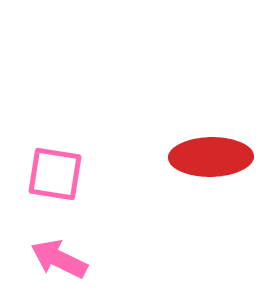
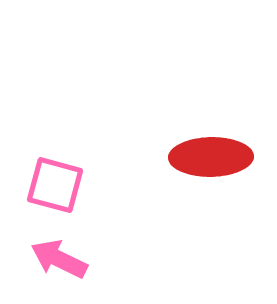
pink square: moved 11 px down; rotated 6 degrees clockwise
